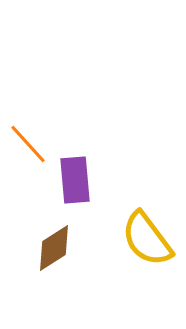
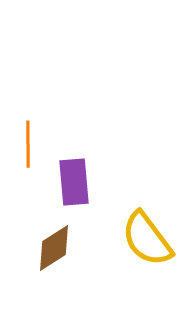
orange line: rotated 42 degrees clockwise
purple rectangle: moved 1 px left, 2 px down
